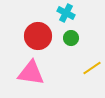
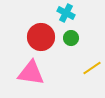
red circle: moved 3 px right, 1 px down
